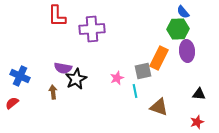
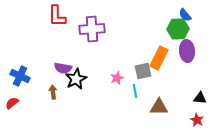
blue semicircle: moved 2 px right, 3 px down
black triangle: moved 1 px right, 4 px down
brown triangle: rotated 18 degrees counterclockwise
red star: moved 2 px up; rotated 24 degrees counterclockwise
